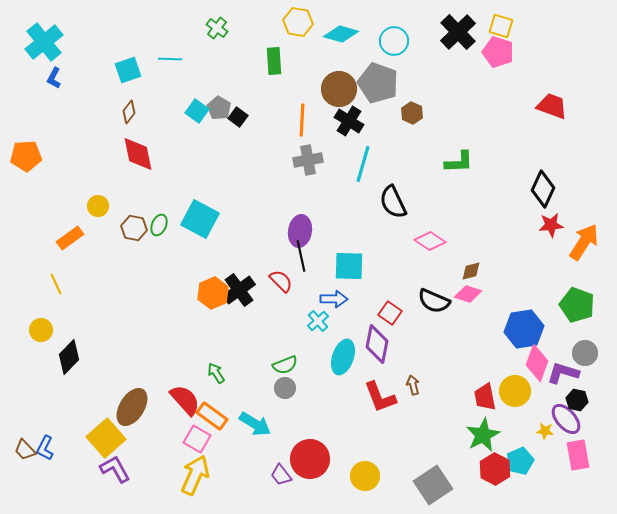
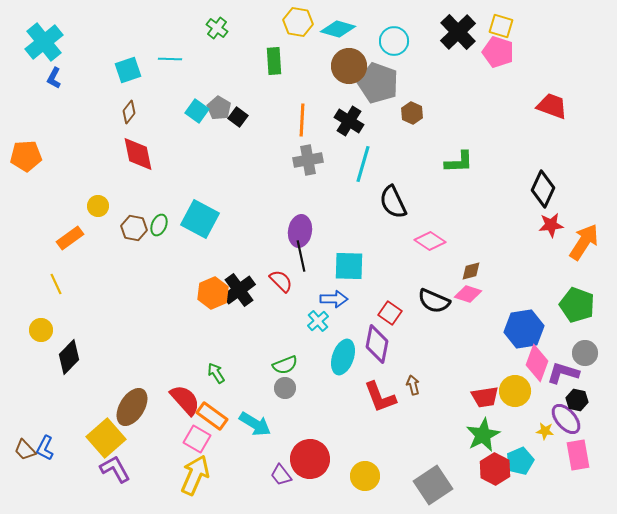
cyan diamond at (341, 34): moved 3 px left, 5 px up
brown circle at (339, 89): moved 10 px right, 23 px up
red trapezoid at (485, 397): rotated 88 degrees counterclockwise
